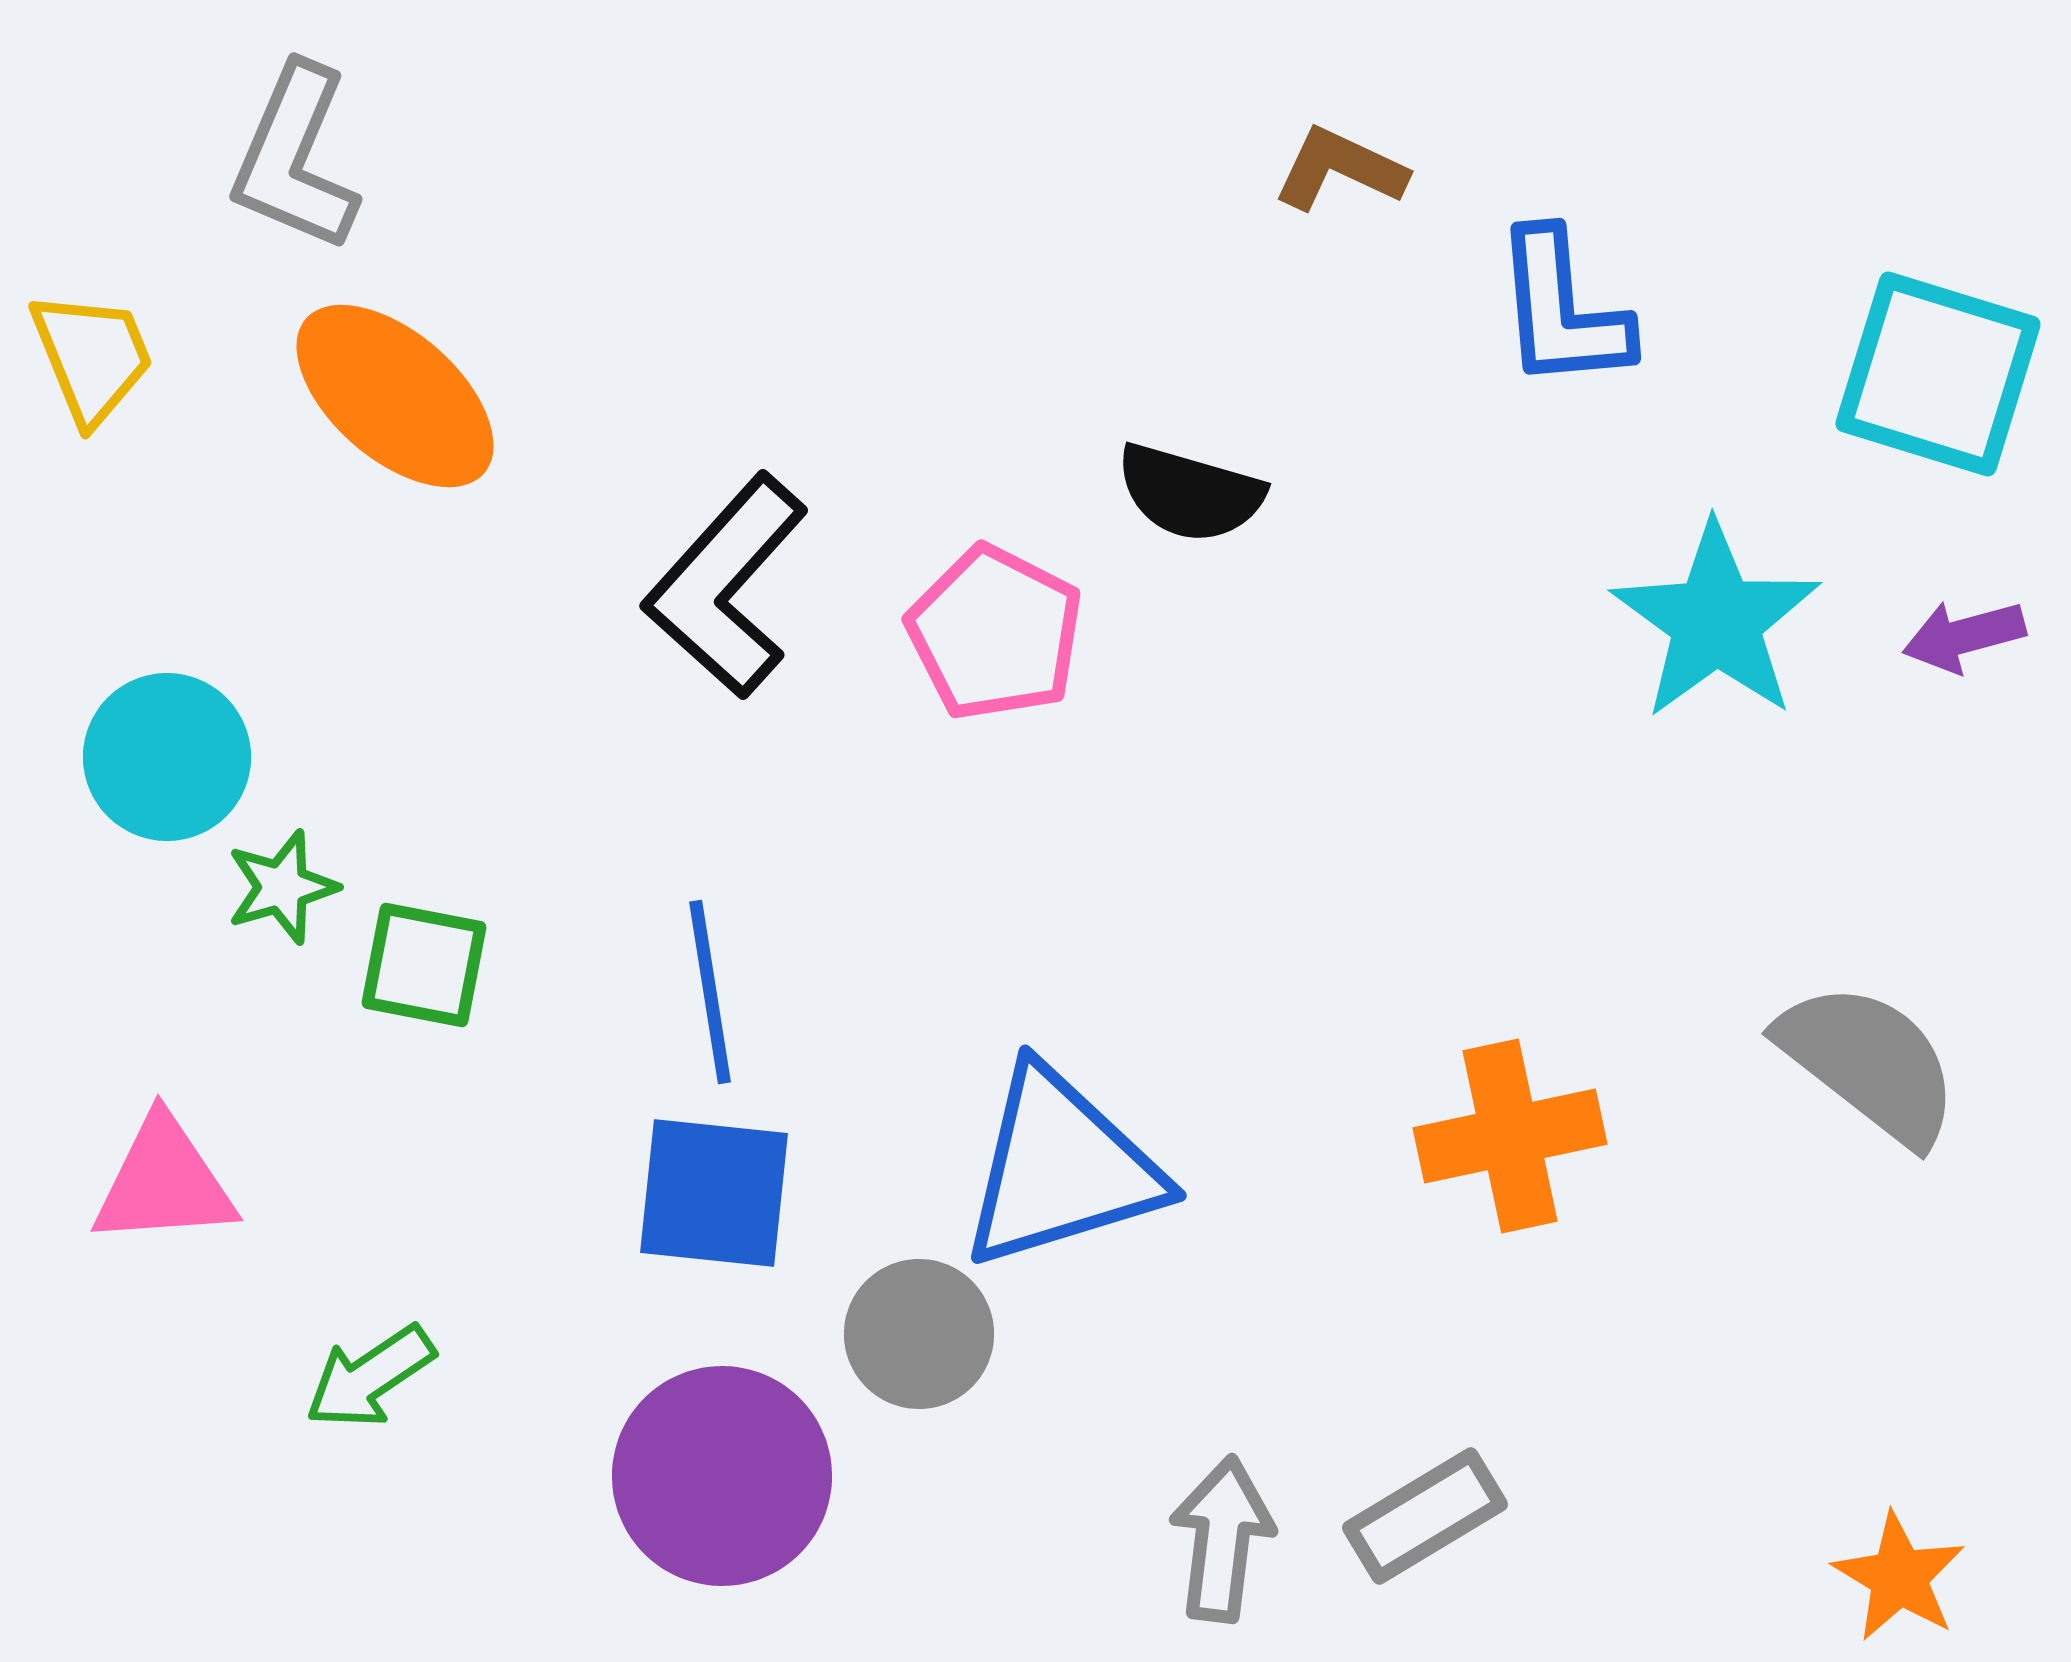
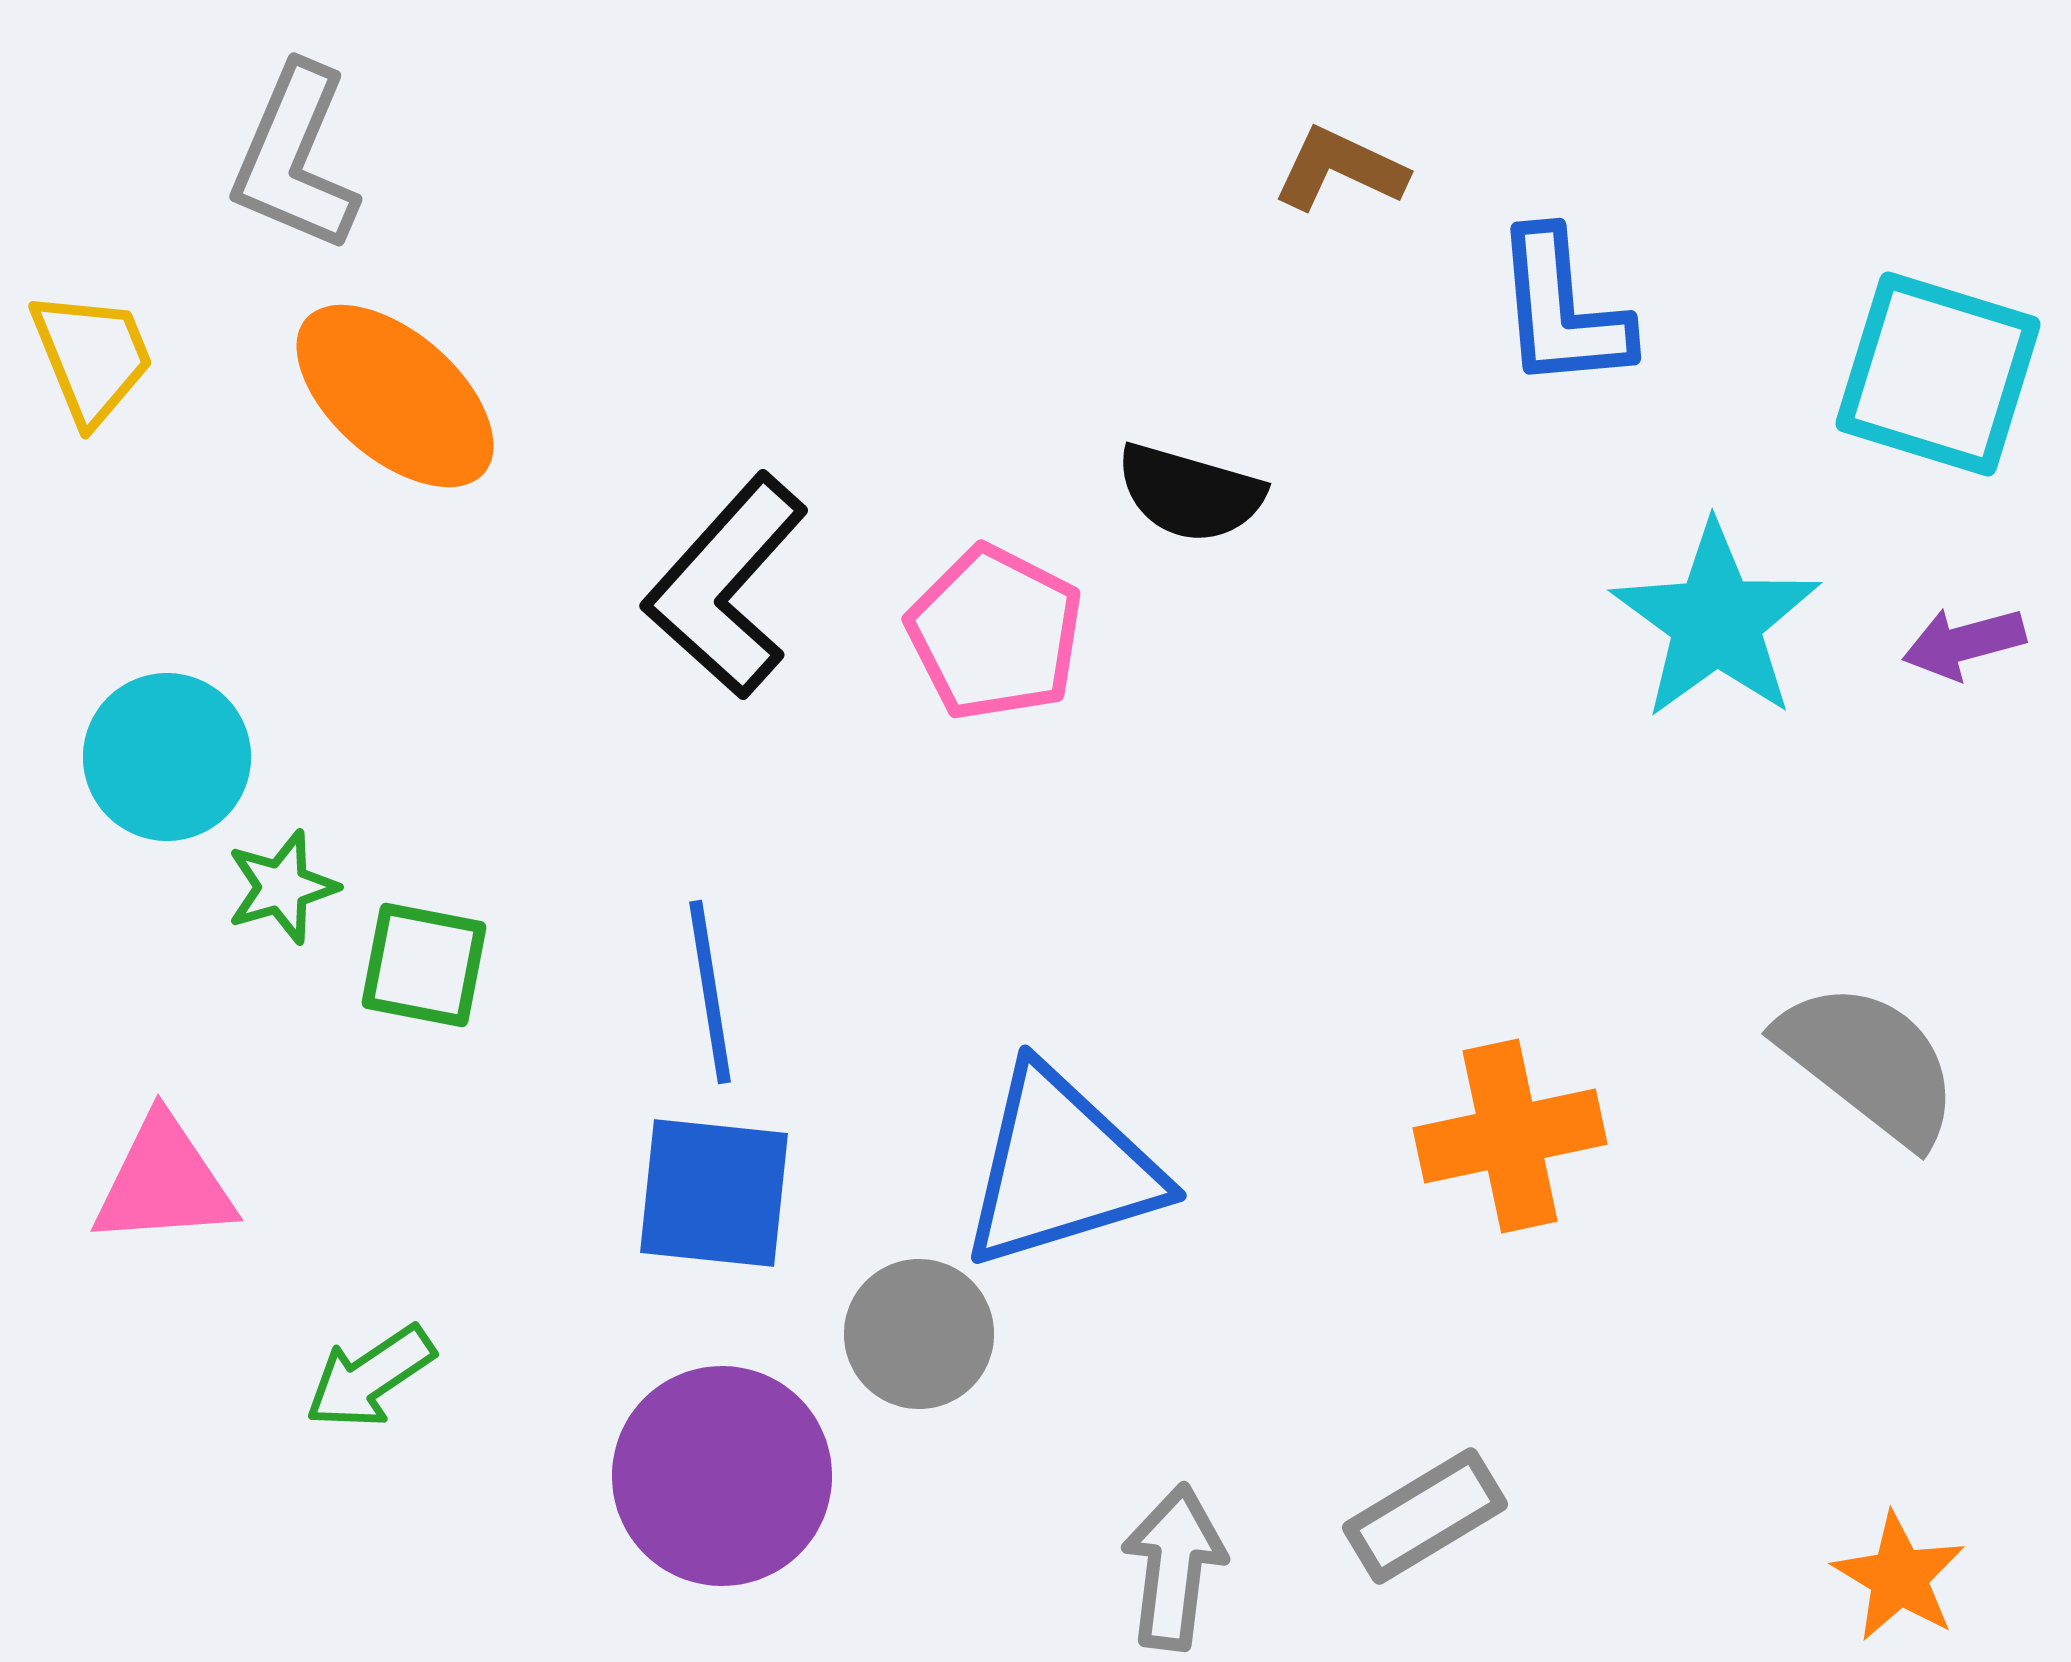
purple arrow: moved 7 px down
gray arrow: moved 48 px left, 28 px down
